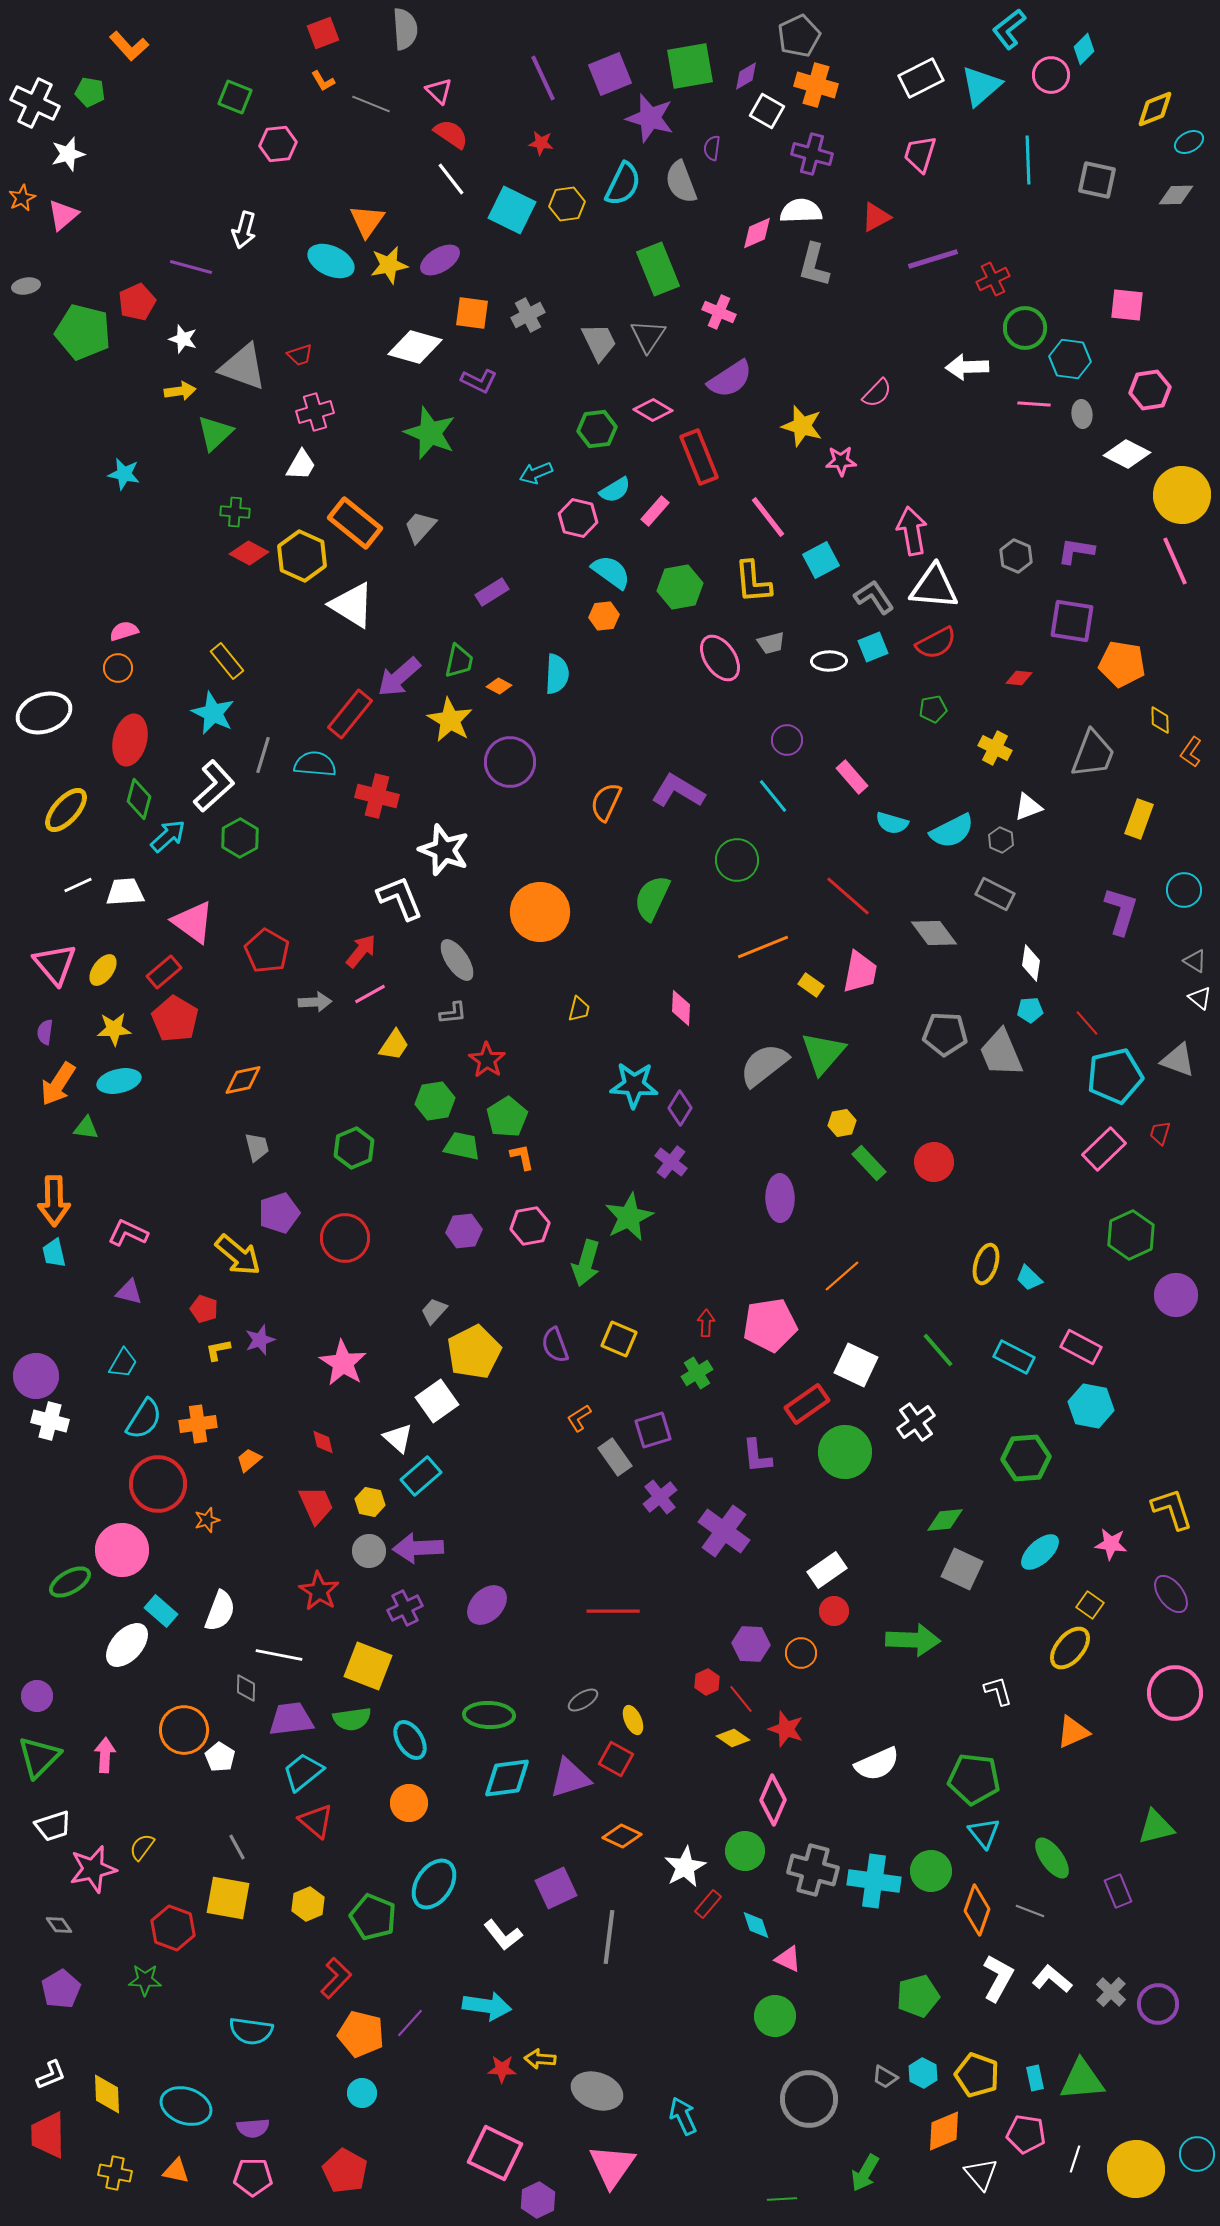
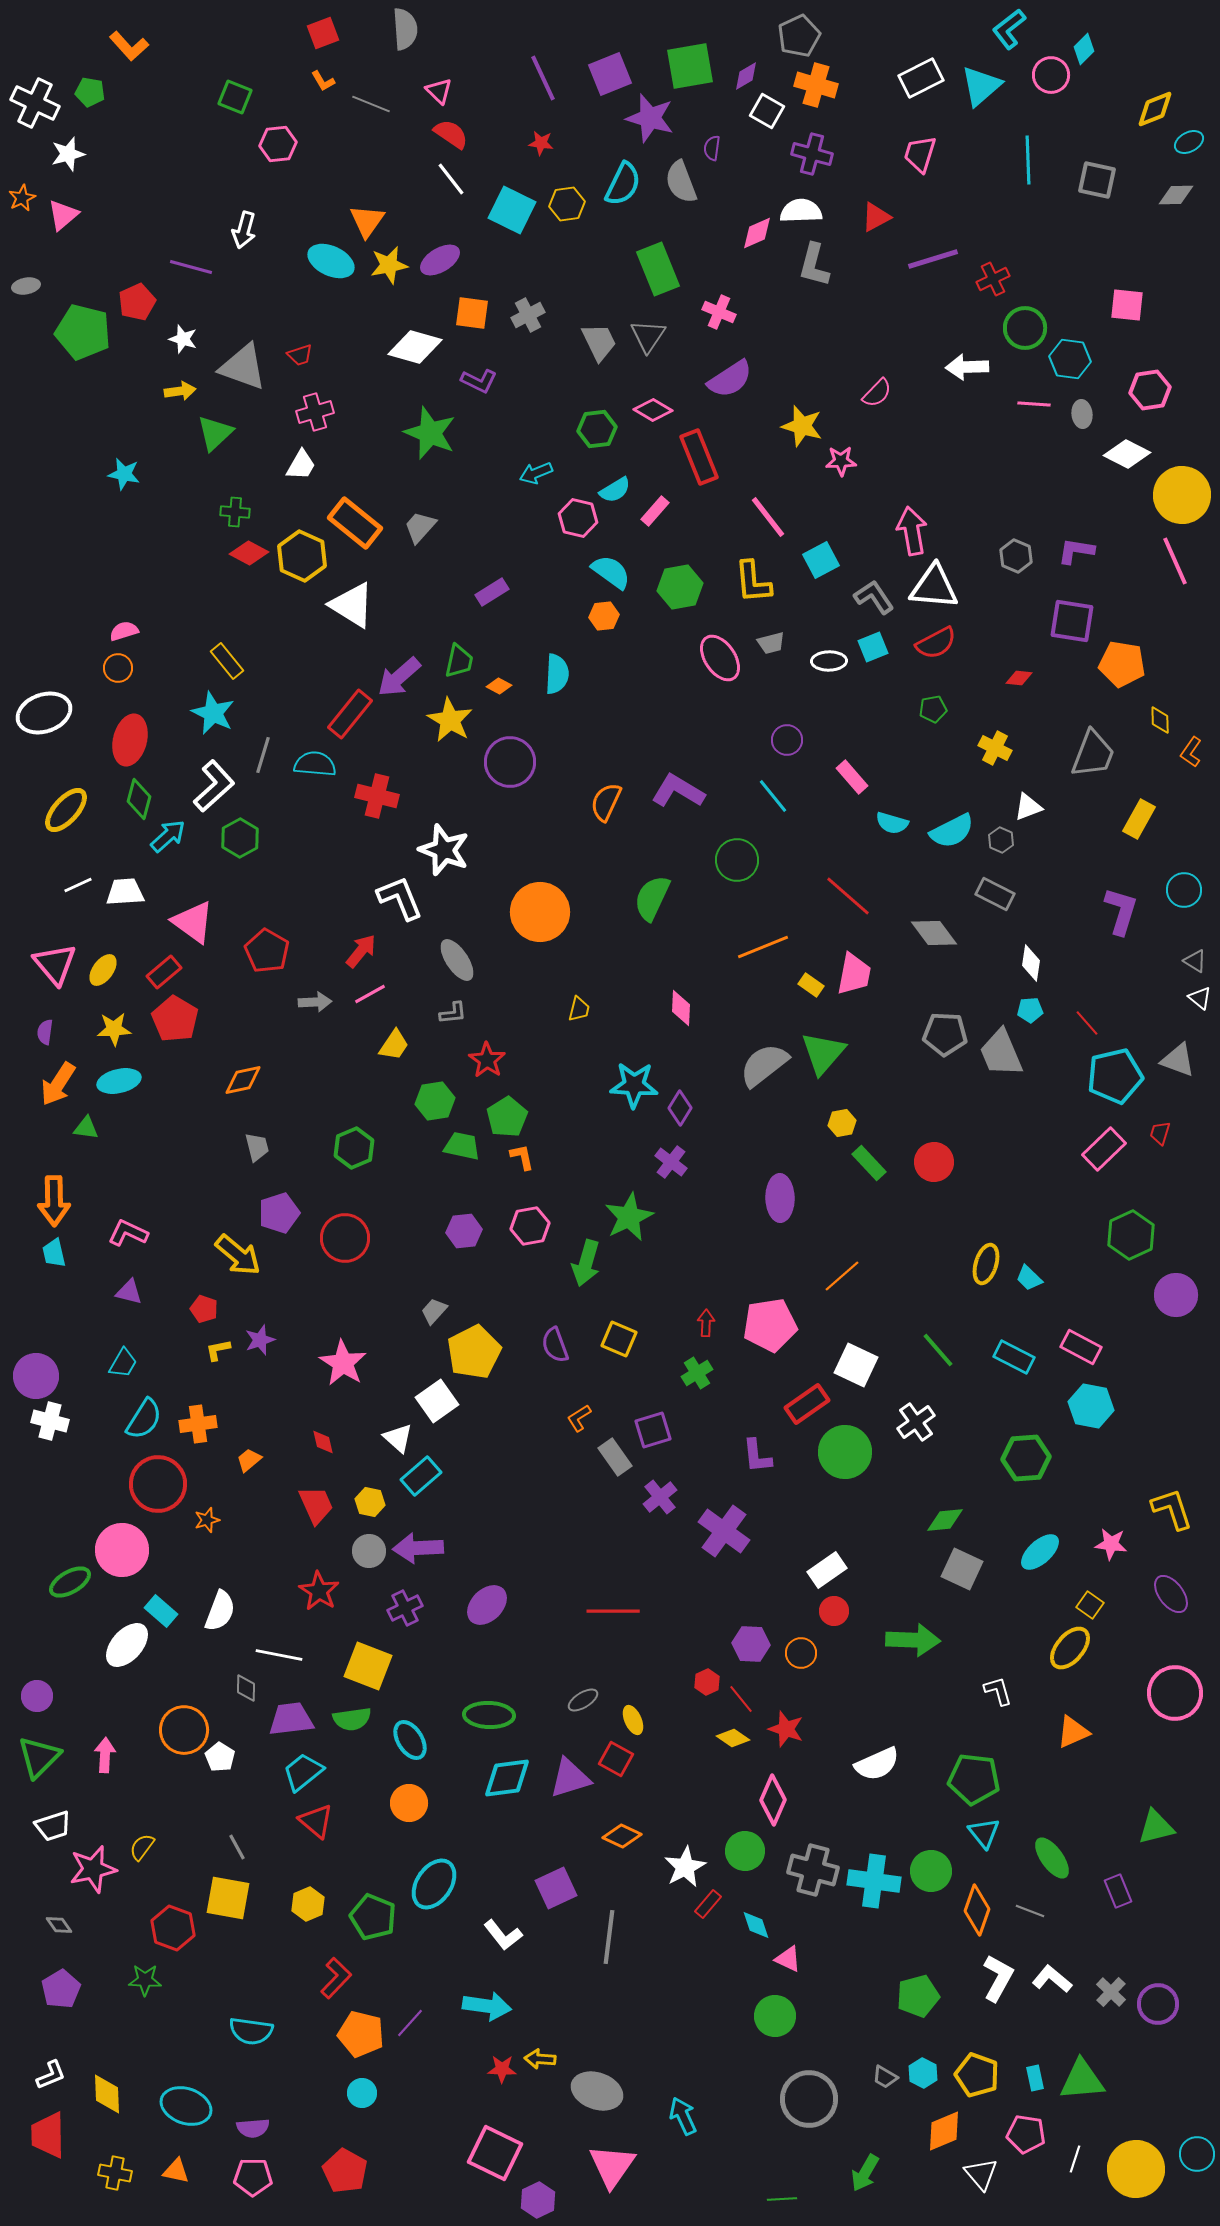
yellow rectangle at (1139, 819): rotated 9 degrees clockwise
pink trapezoid at (860, 972): moved 6 px left, 2 px down
